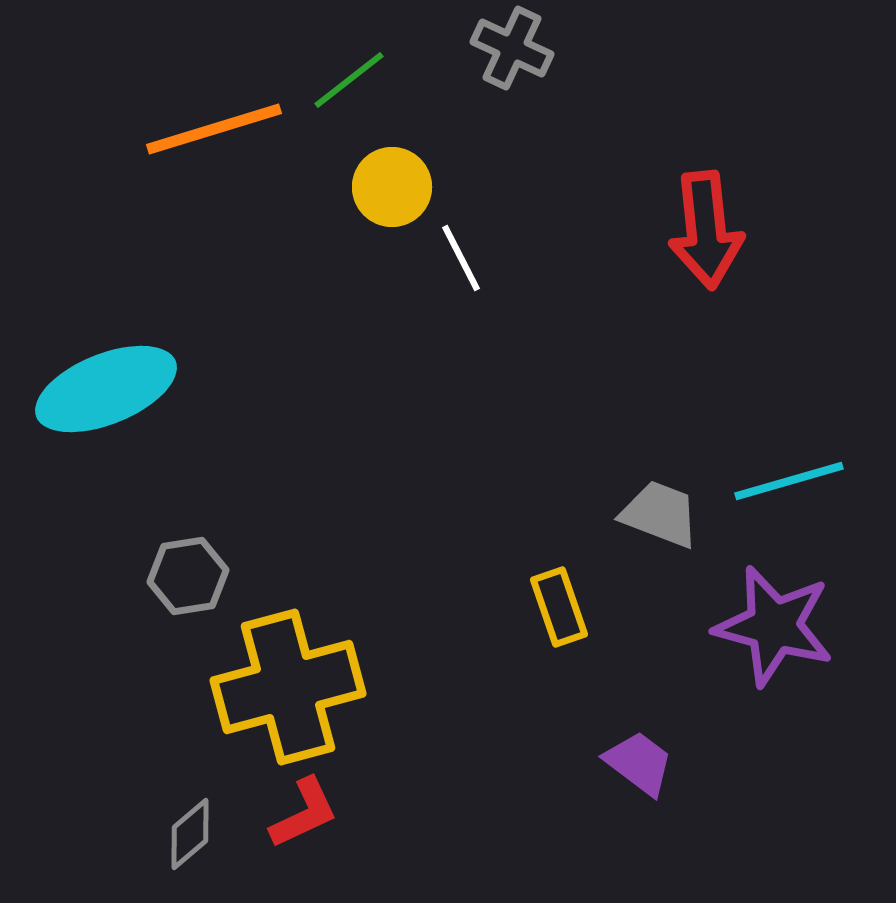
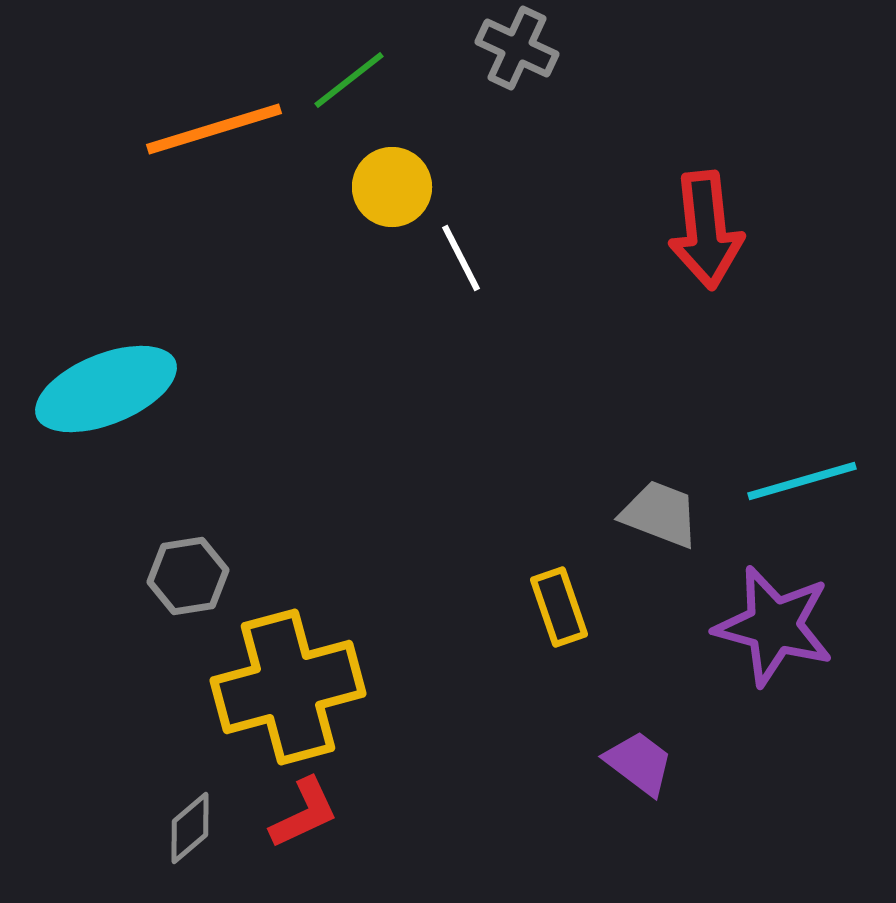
gray cross: moved 5 px right
cyan line: moved 13 px right
gray diamond: moved 6 px up
